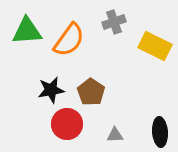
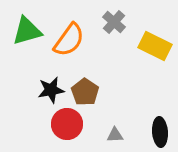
gray cross: rotated 30 degrees counterclockwise
green triangle: rotated 12 degrees counterclockwise
brown pentagon: moved 6 px left
